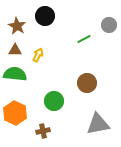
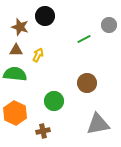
brown star: moved 3 px right, 1 px down; rotated 12 degrees counterclockwise
brown triangle: moved 1 px right
